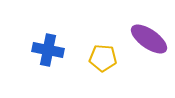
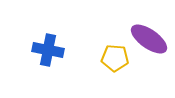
yellow pentagon: moved 12 px right
